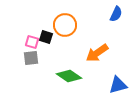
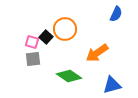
orange circle: moved 4 px down
black square: rotated 24 degrees clockwise
gray square: moved 2 px right, 1 px down
blue triangle: moved 6 px left
